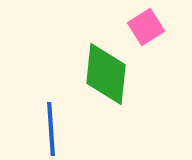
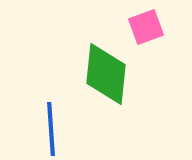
pink square: rotated 12 degrees clockwise
